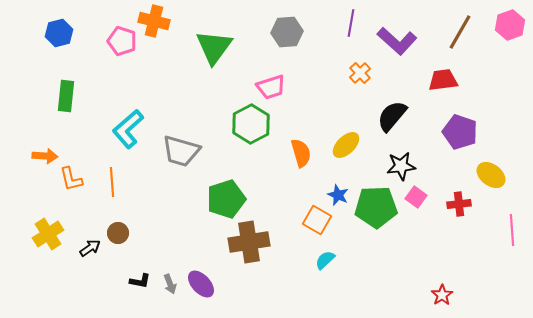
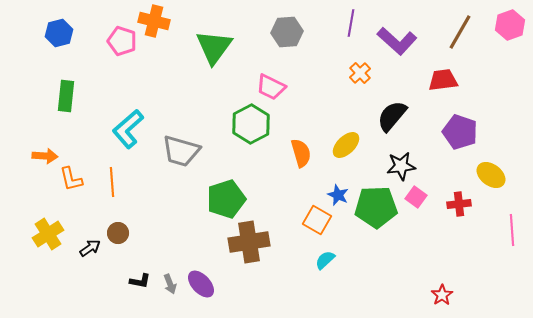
pink trapezoid at (271, 87): rotated 44 degrees clockwise
